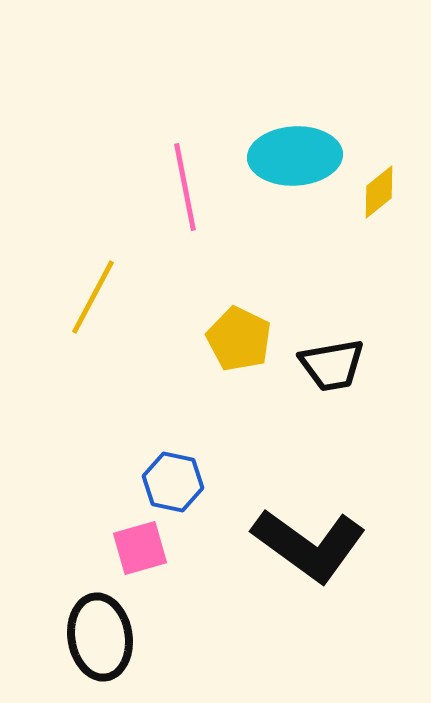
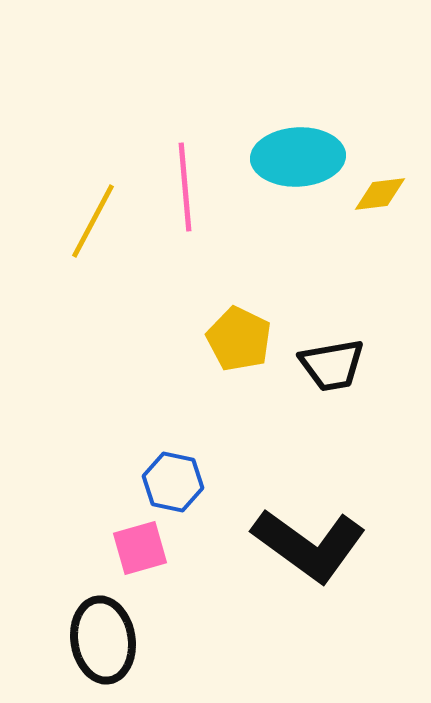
cyan ellipse: moved 3 px right, 1 px down
pink line: rotated 6 degrees clockwise
yellow diamond: moved 1 px right, 2 px down; rotated 32 degrees clockwise
yellow line: moved 76 px up
black ellipse: moved 3 px right, 3 px down
